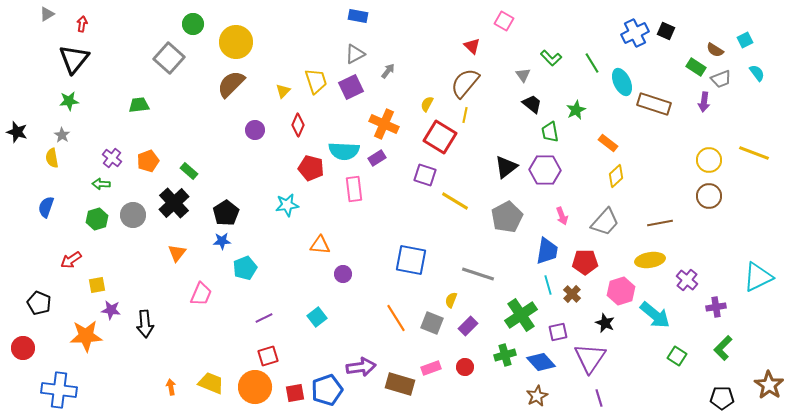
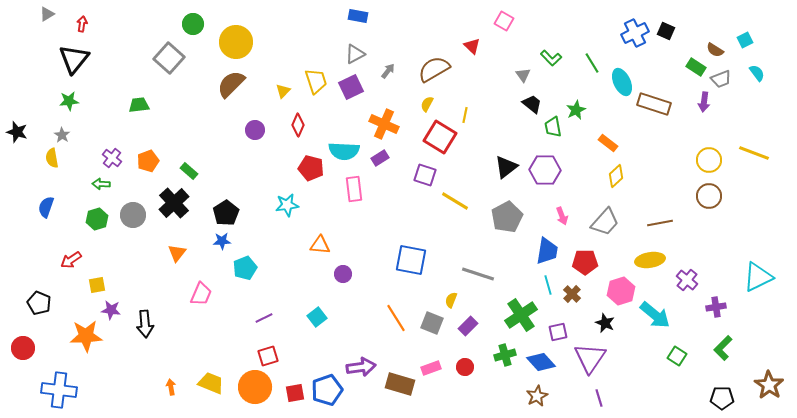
brown semicircle at (465, 83): moved 31 px left, 14 px up; rotated 20 degrees clockwise
green trapezoid at (550, 132): moved 3 px right, 5 px up
purple rectangle at (377, 158): moved 3 px right
